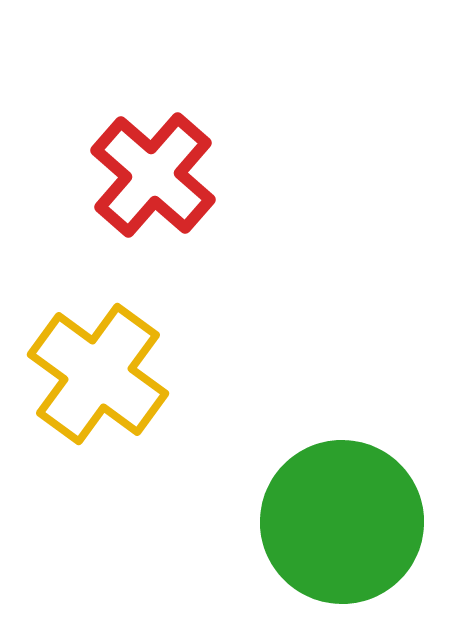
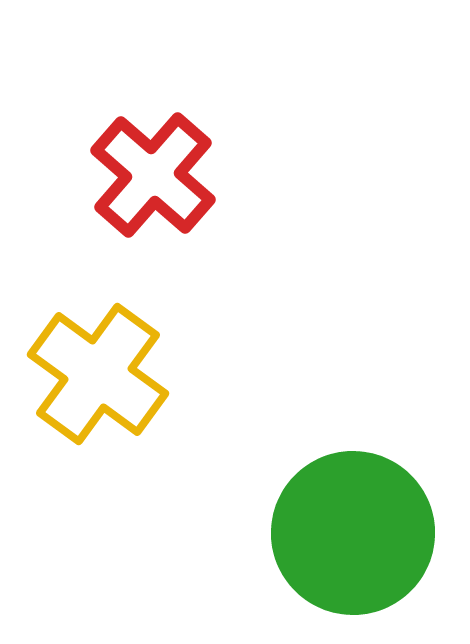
green circle: moved 11 px right, 11 px down
